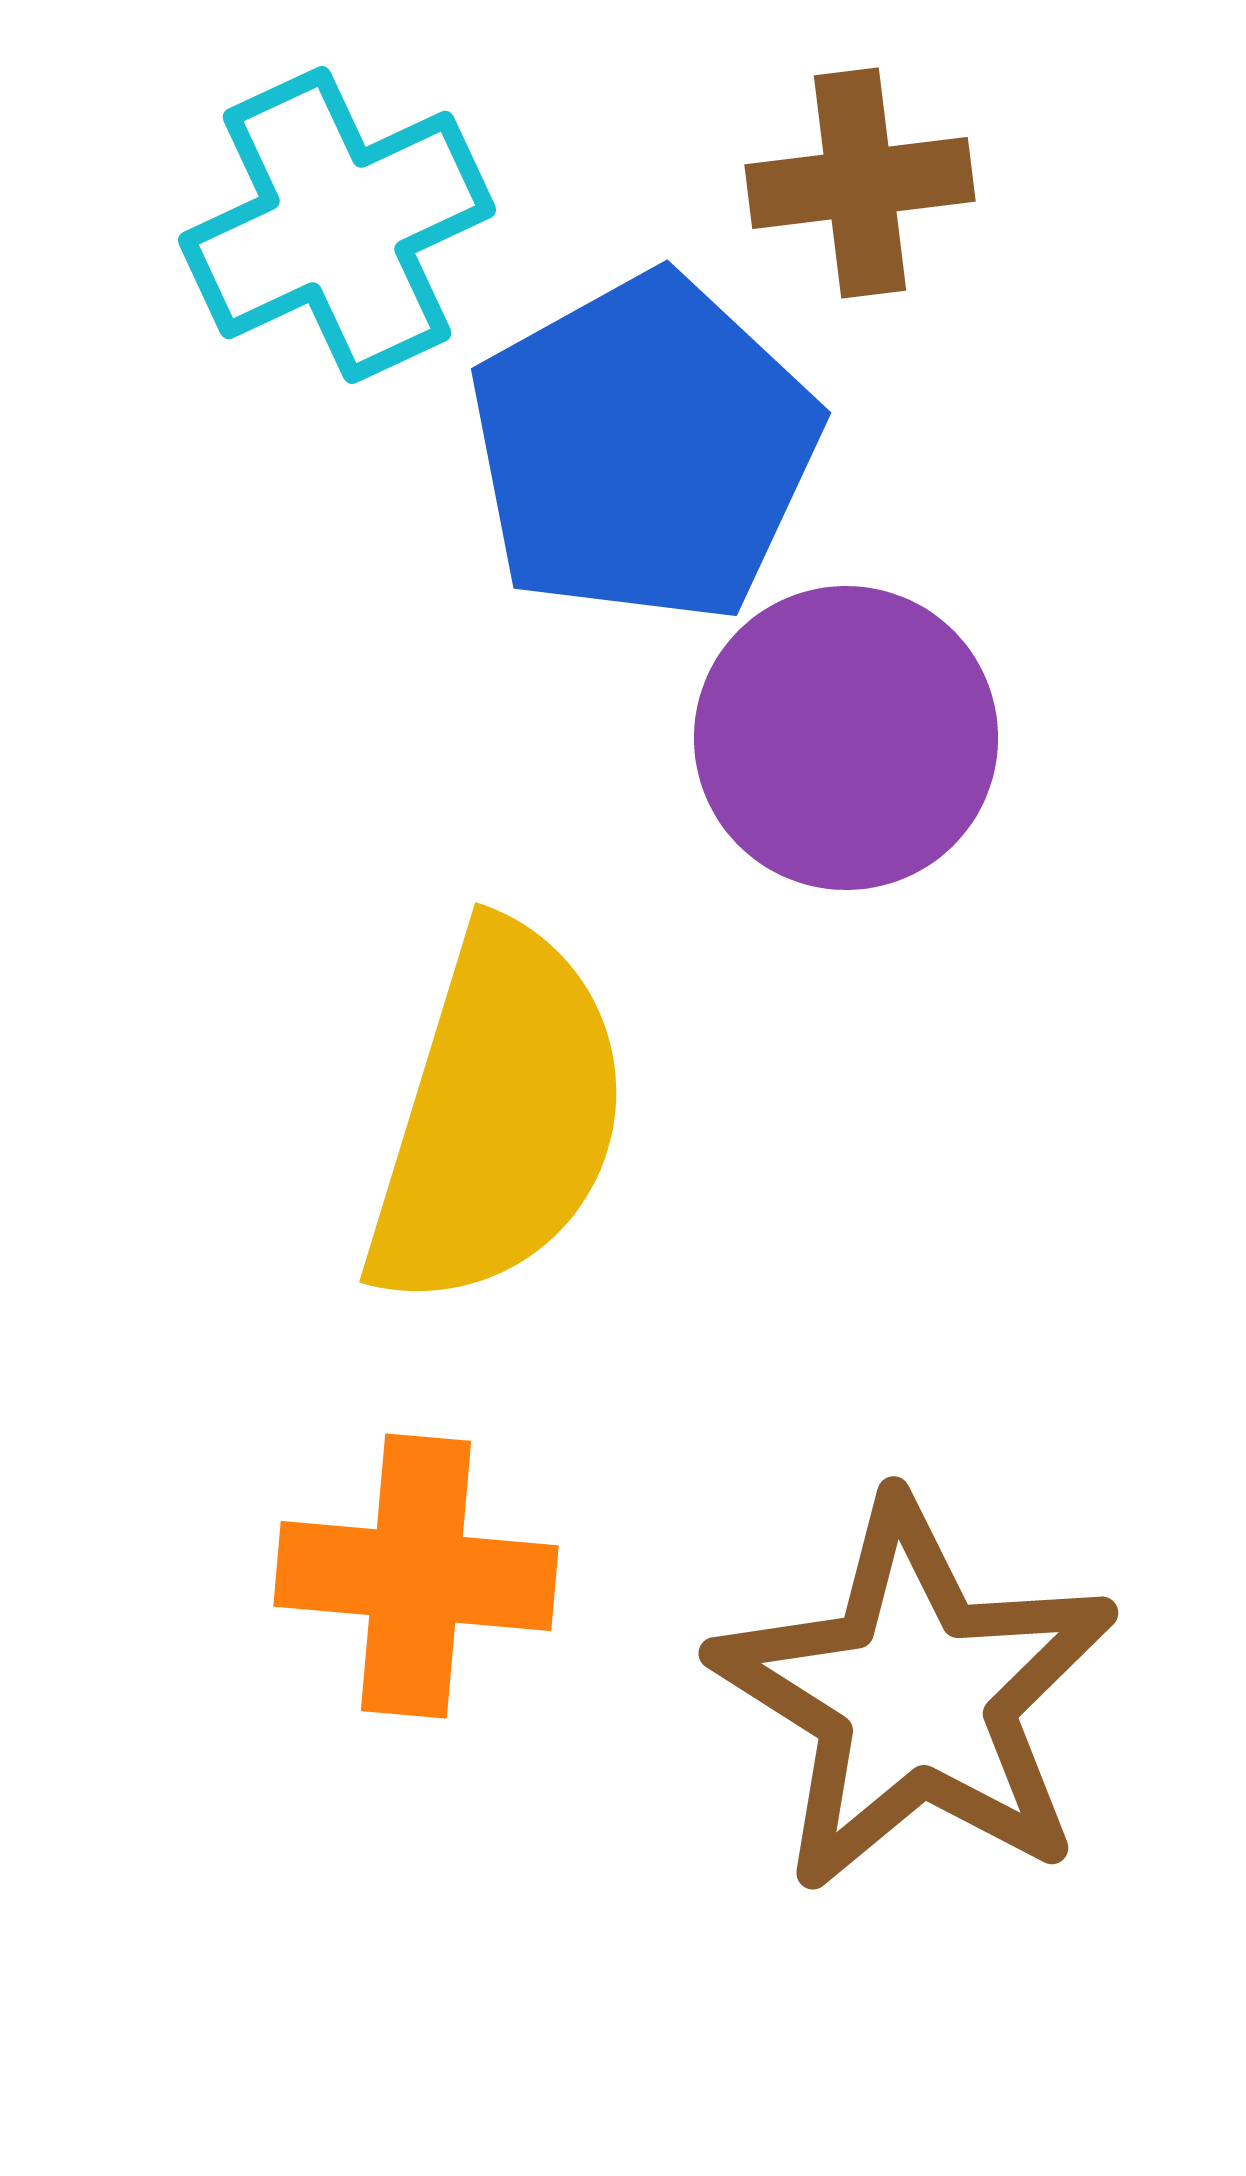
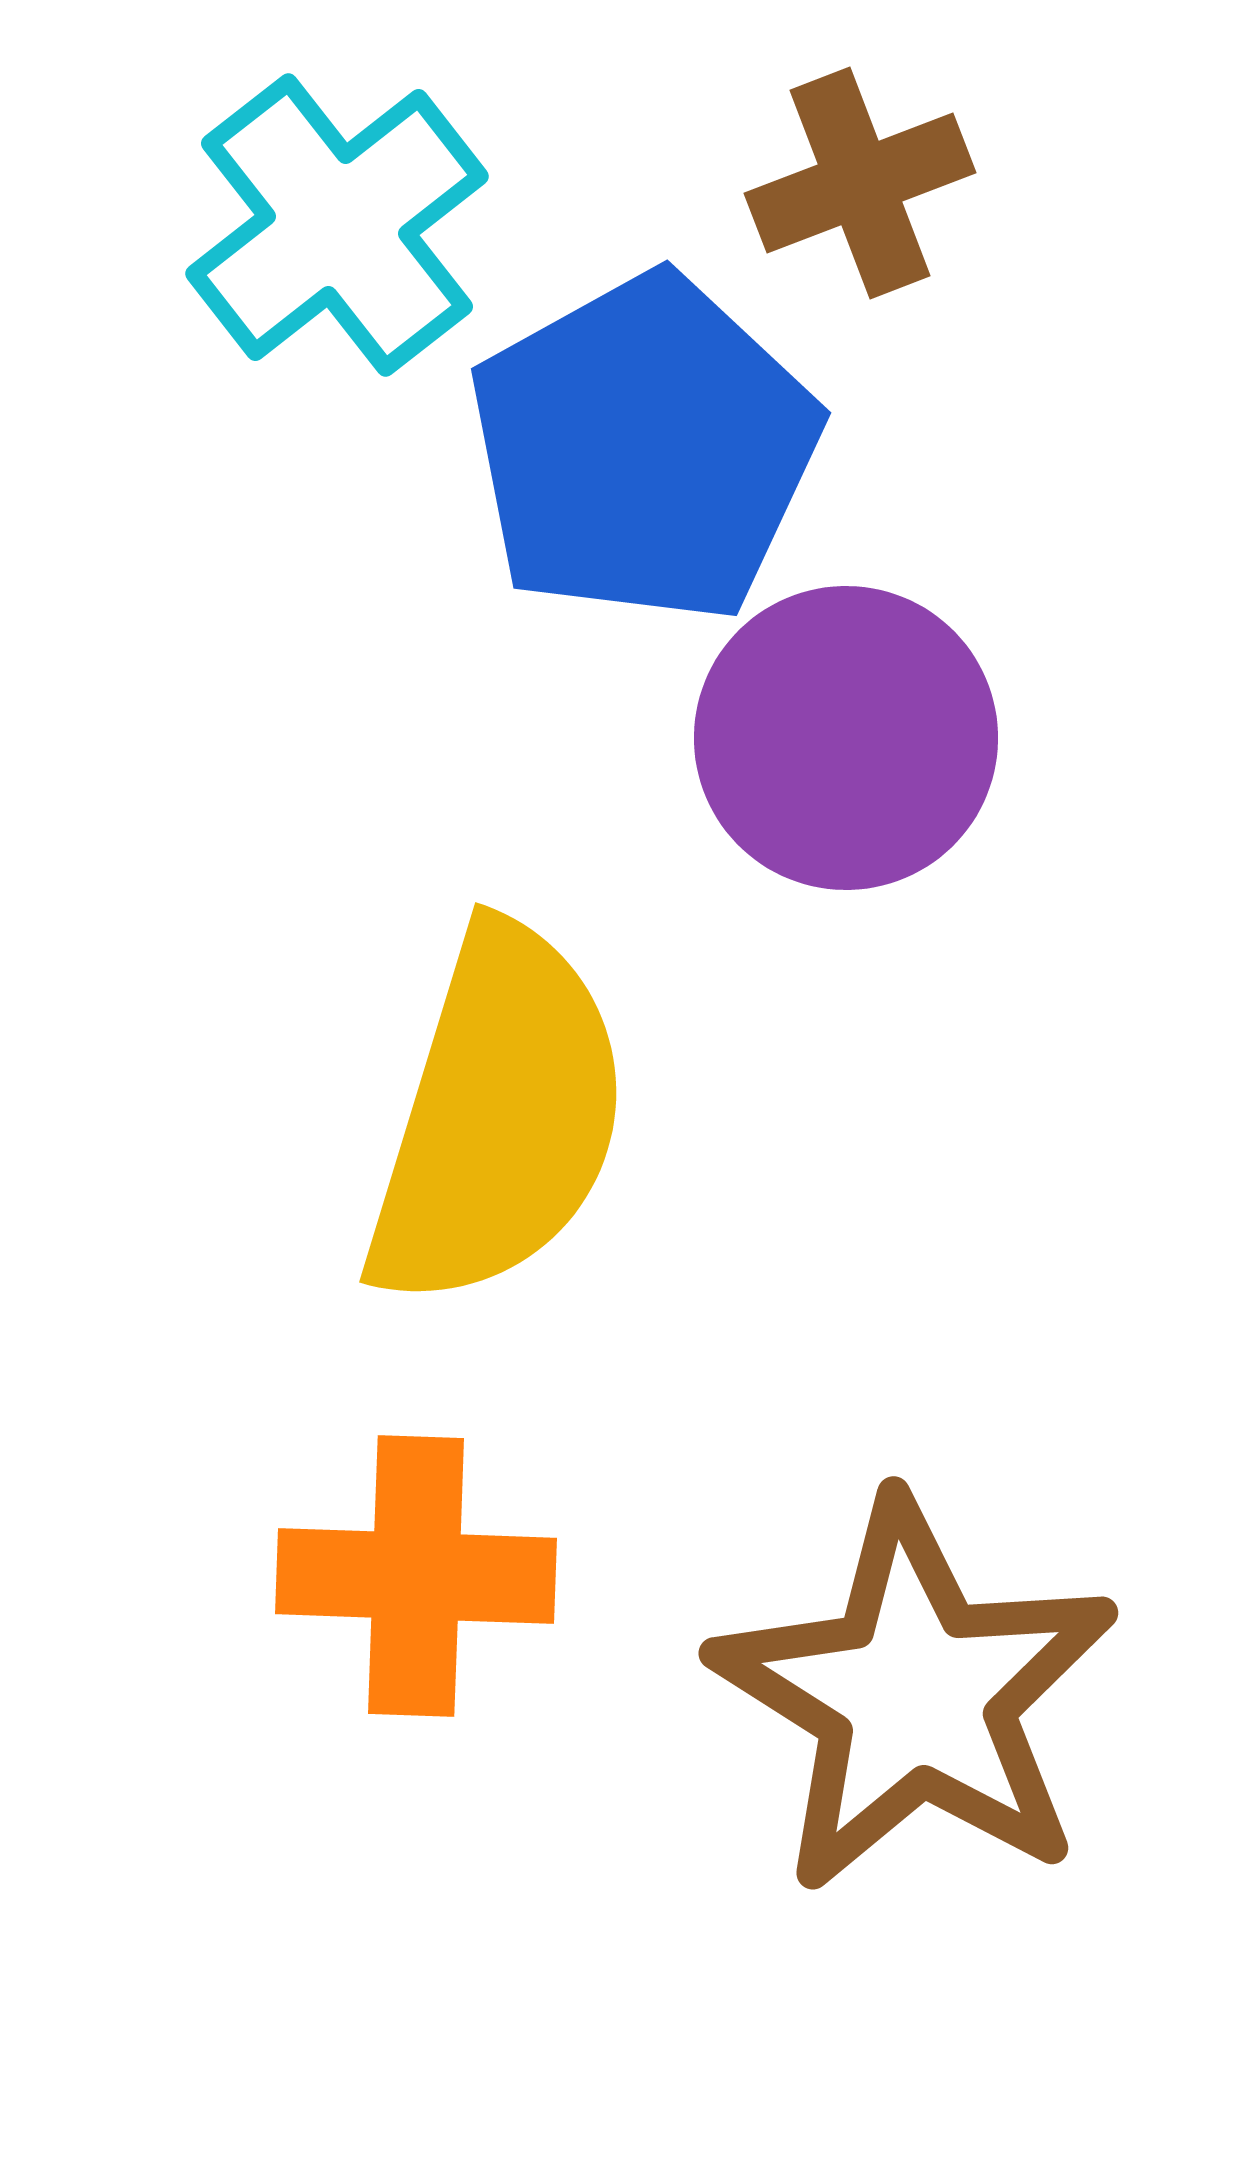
brown cross: rotated 14 degrees counterclockwise
cyan cross: rotated 13 degrees counterclockwise
orange cross: rotated 3 degrees counterclockwise
